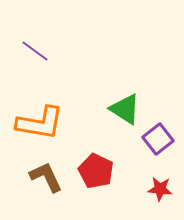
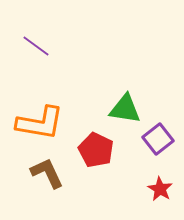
purple line: moved 1 px right, 5 px up
green triangle: rotated 24 degrees counterclockwise
red pentagon: moved 21 px up
brown L-shape: moved 1 px right, 4 px up
red star: rotated 25 degrees clockwise
